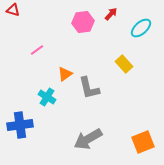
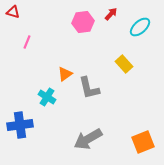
red triangle: moved 2 px down
cyan ellipse: moved 1 px left, 1 px up
pink line: moved 10 px left, 8 px up; rotated 32 degrees counterclockwise
